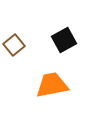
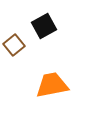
black square: moved 20 px left, 14 px up
